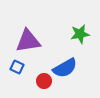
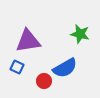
green star: rotated 24 degrees clockwise
